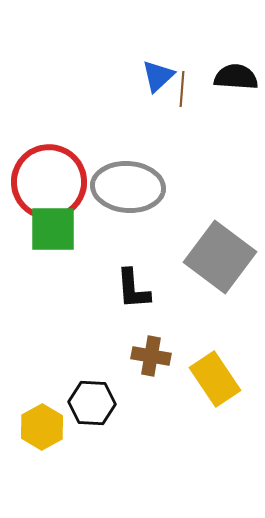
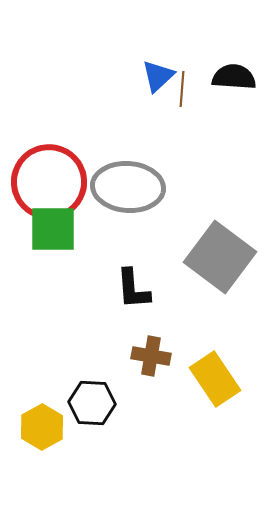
black semicircle: moved 2 px left
